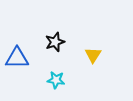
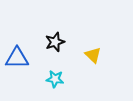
yellow triangle: rotated 18 degrees counterclockwise
cyan star: moved 1 px left, 1 px up
